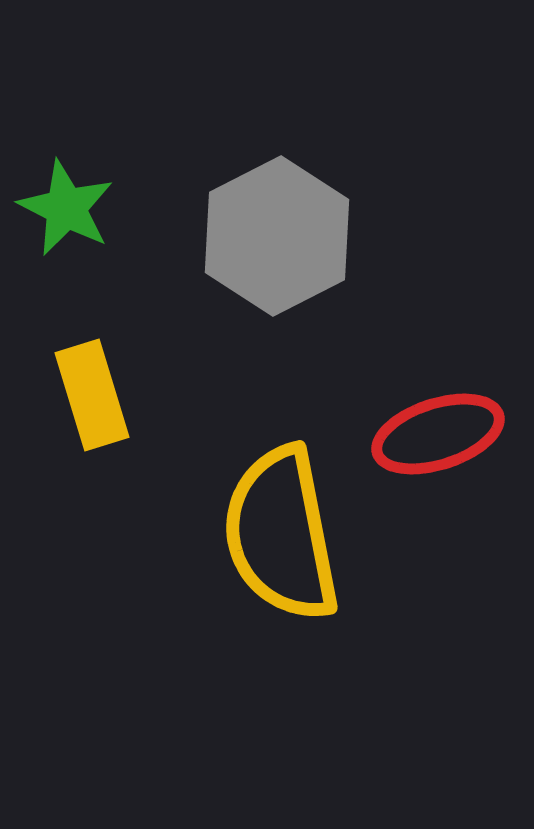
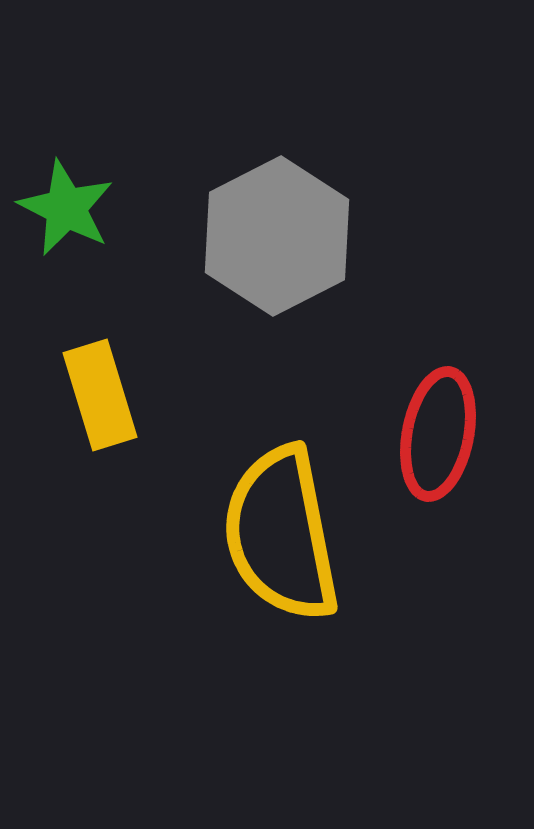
yellow rectangle: moved 8 px right
red ellipse: rotated 61 degrees counterclockwise
